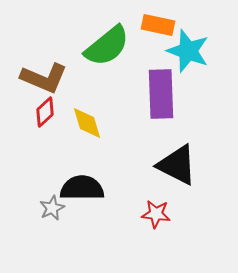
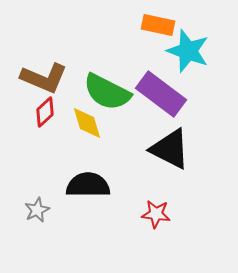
green semicircle: moved 46 px down; rotated 66 degrees clockwise
purple rectangle: rotated 51 degrees counterclockwise
black triangle: moved 7 px left, 16 px up
black semicircle: moved 6 px right, 3 px up
gray star: moved 15 px left, 2 px down
